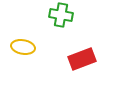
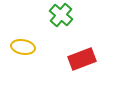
green cross: rotated 30 degrees clockwise
